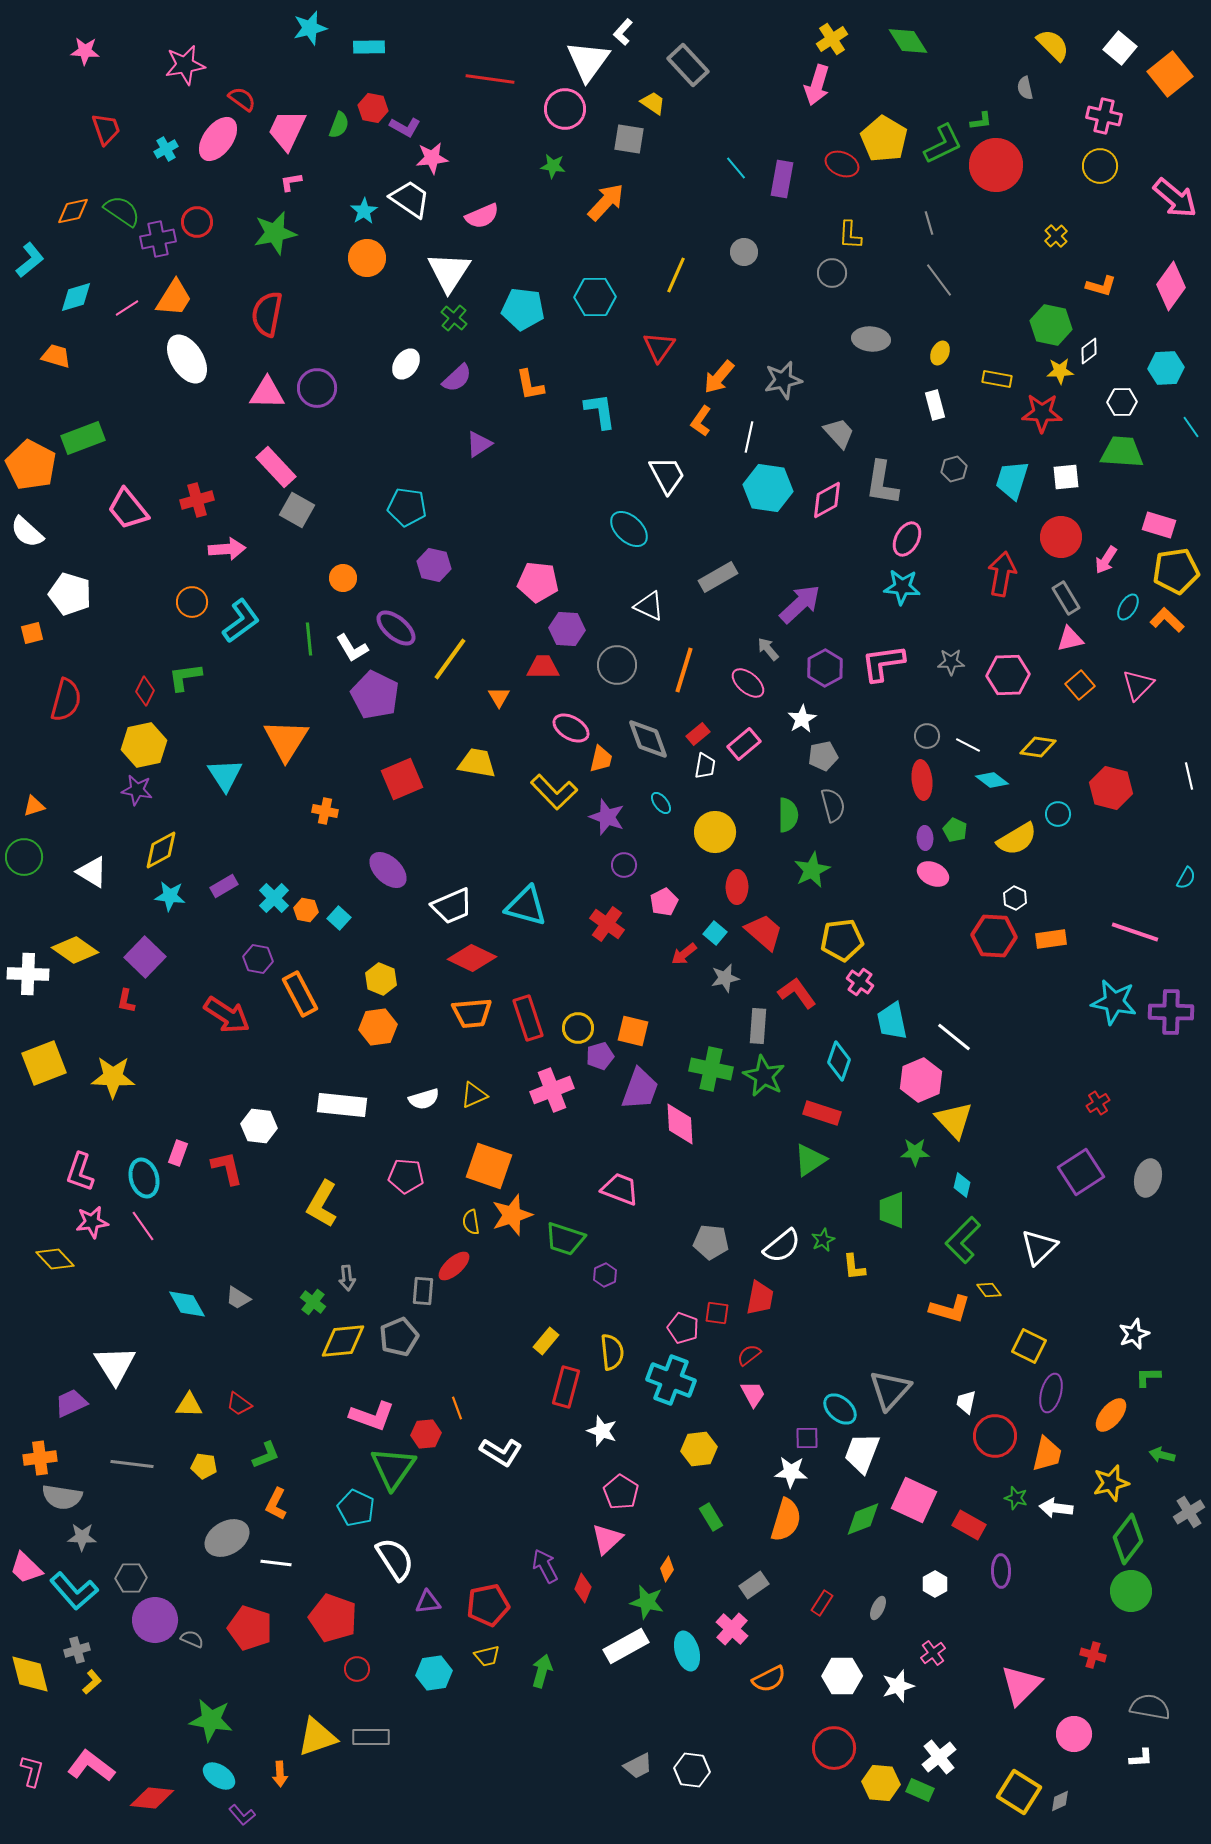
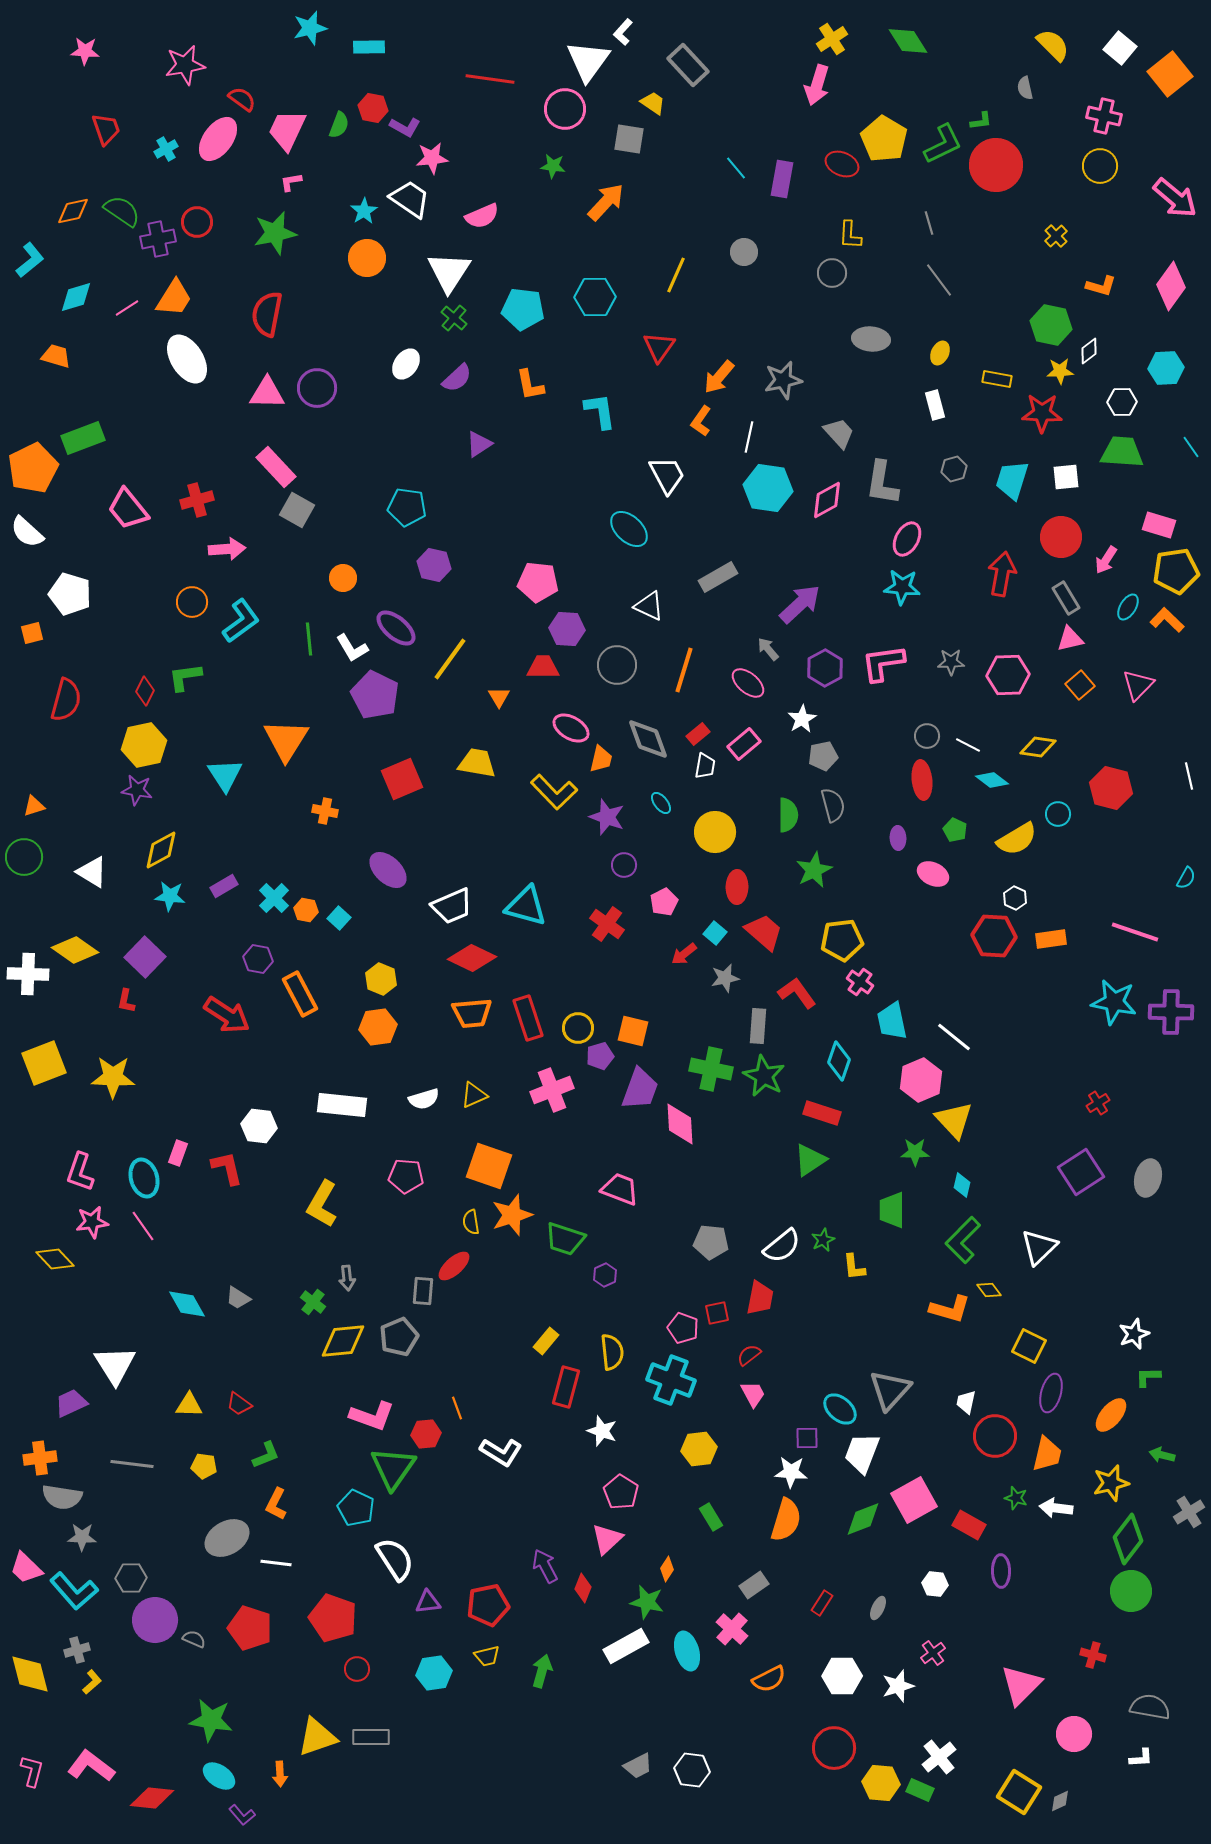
cyan line at (1191, 427): moved 20 px down
orange pentagon at (31, 465): moved 2 px right, 3 px down; rotated 18 degrees clockwise
purple ellipse at (925, 838): moved 27 px left
green star at (812, 870): moved 2 px right
red square at (717, 1313): rotated 20 degrees counterclockwise
pink square at (914, 1500): rotated 36 degrees clockwise
white hexagon at (935, 1584): rotated 25 degrees counterclockwise
gray semicircle at (192, 1639): moved 2 px right
